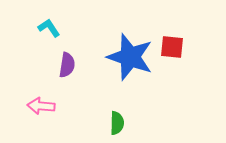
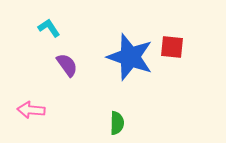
purple semicircle: rotated 45 degrees counterclockwise
pink arrow: moved 10 px left, 4 px down
